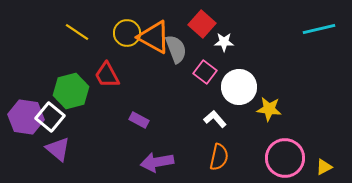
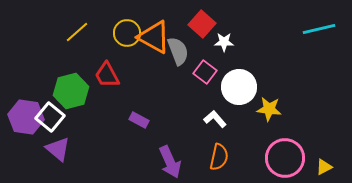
yellow line: rotated 75 degrees counterclockwise
gray semicircle: moved 2 px right, 2 px down
purple arrow: moved 13 px right; rotated 104 degrees counterclockwise
